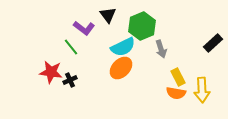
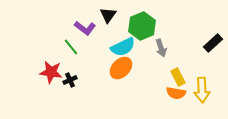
black triangle: rotated 12 degrees clockwise
purple L-shape: moved 1 px right
gray arrow: moved 1 px up
